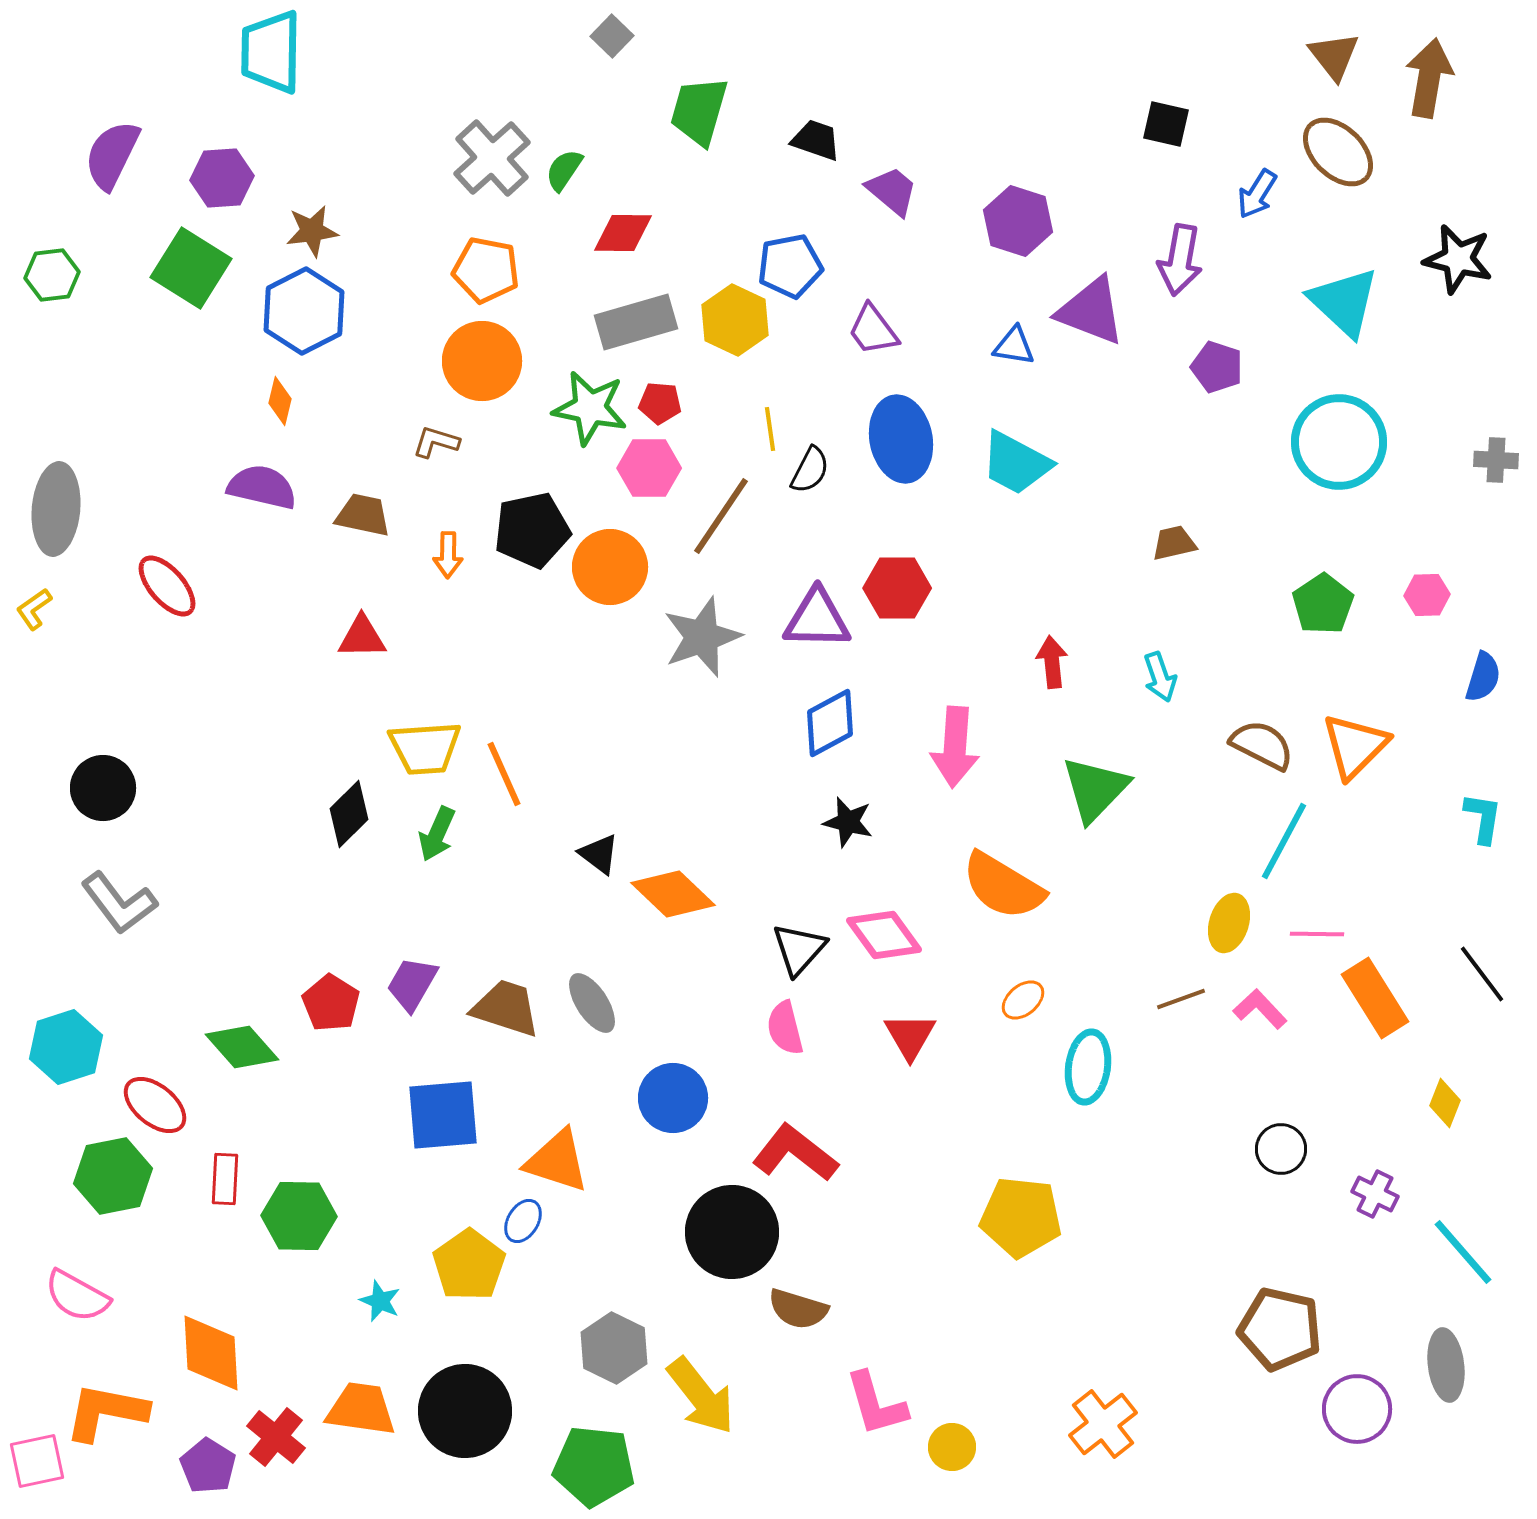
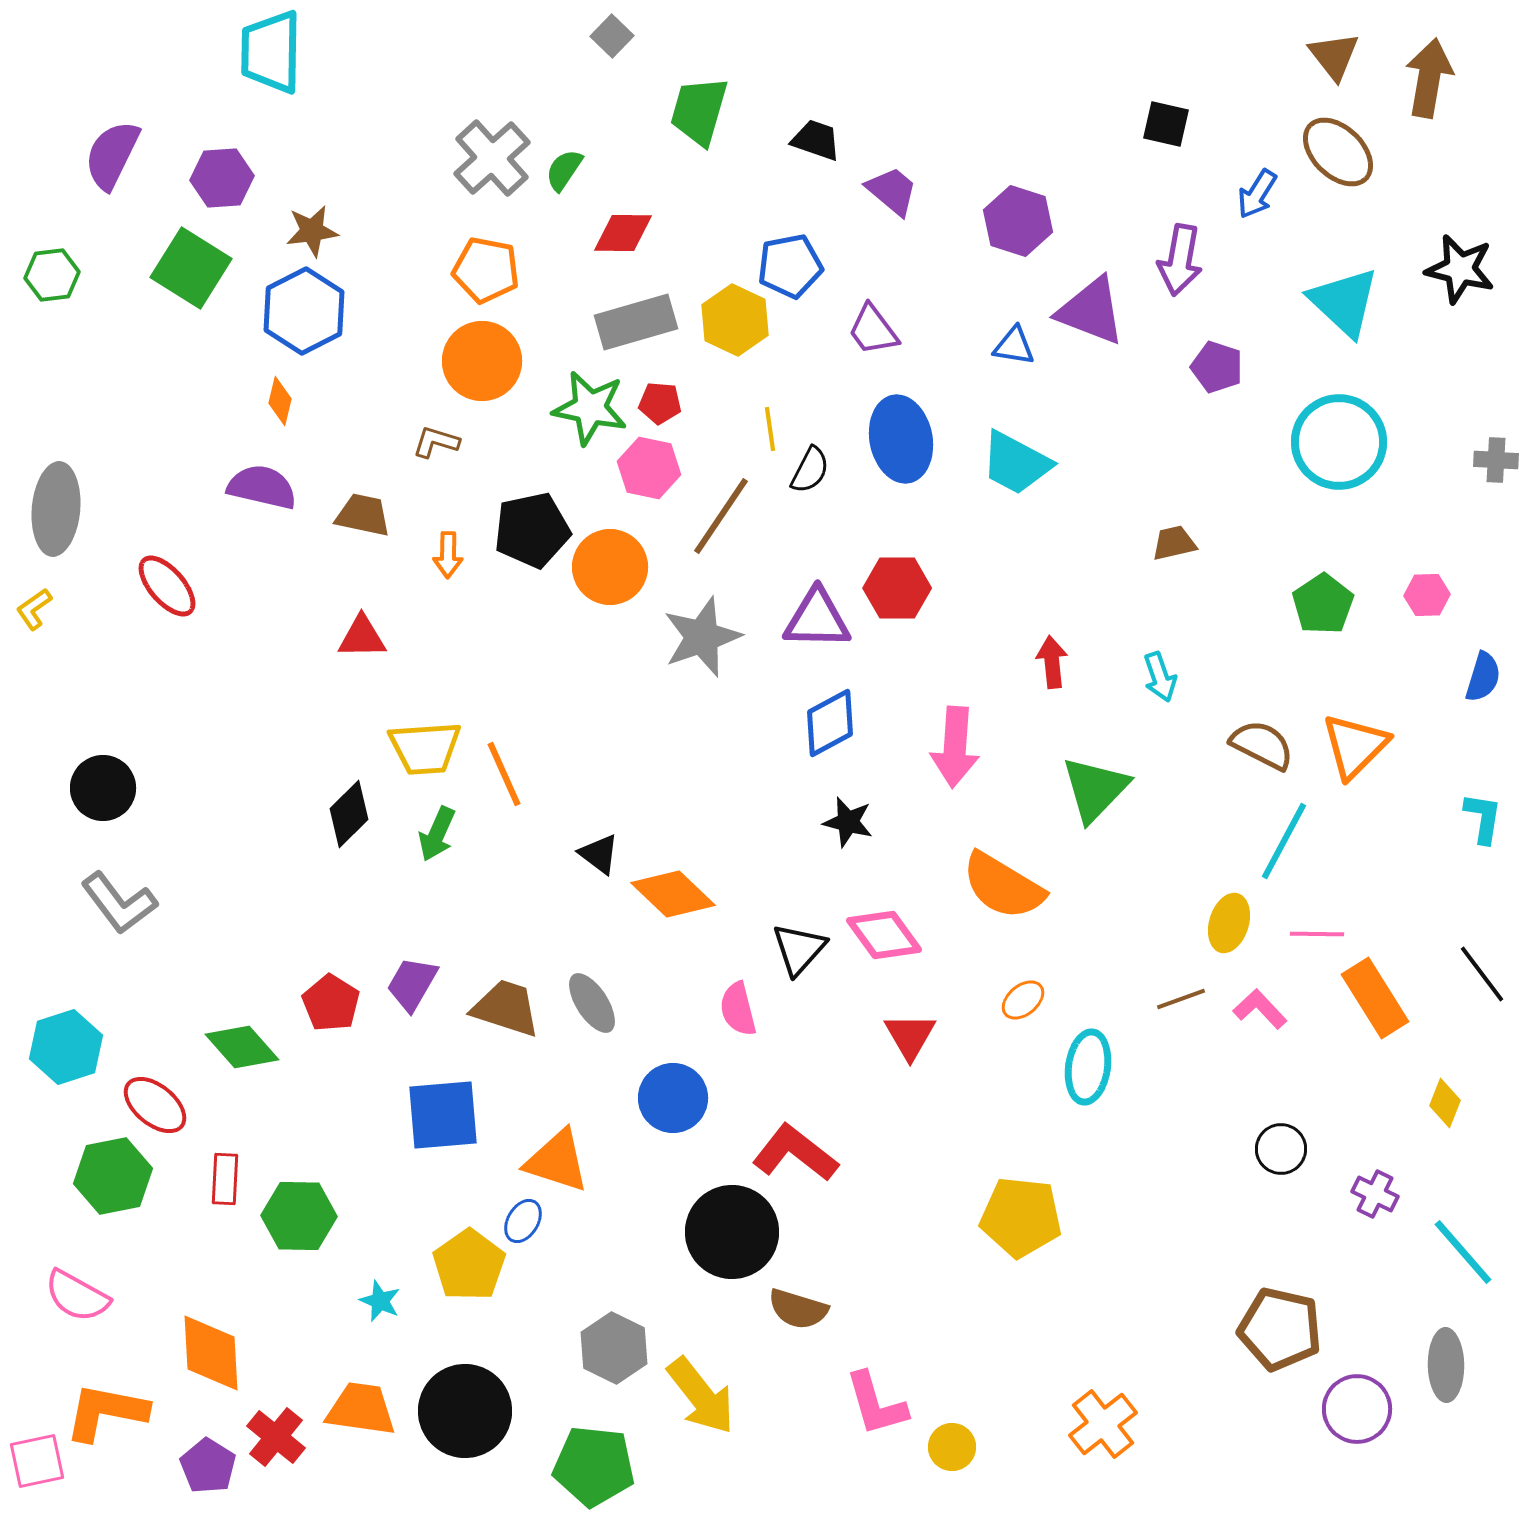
black star at (1458, 259): moved 2 px right, 10 px down
pink hexagon at (649, 468): rotated 12 degrees clockwise
pink semicircle at (785, 1028): moved 47 px left, 19 px up
gray ellipse at (1446, 1365): rotated 6 degrees clockwise
